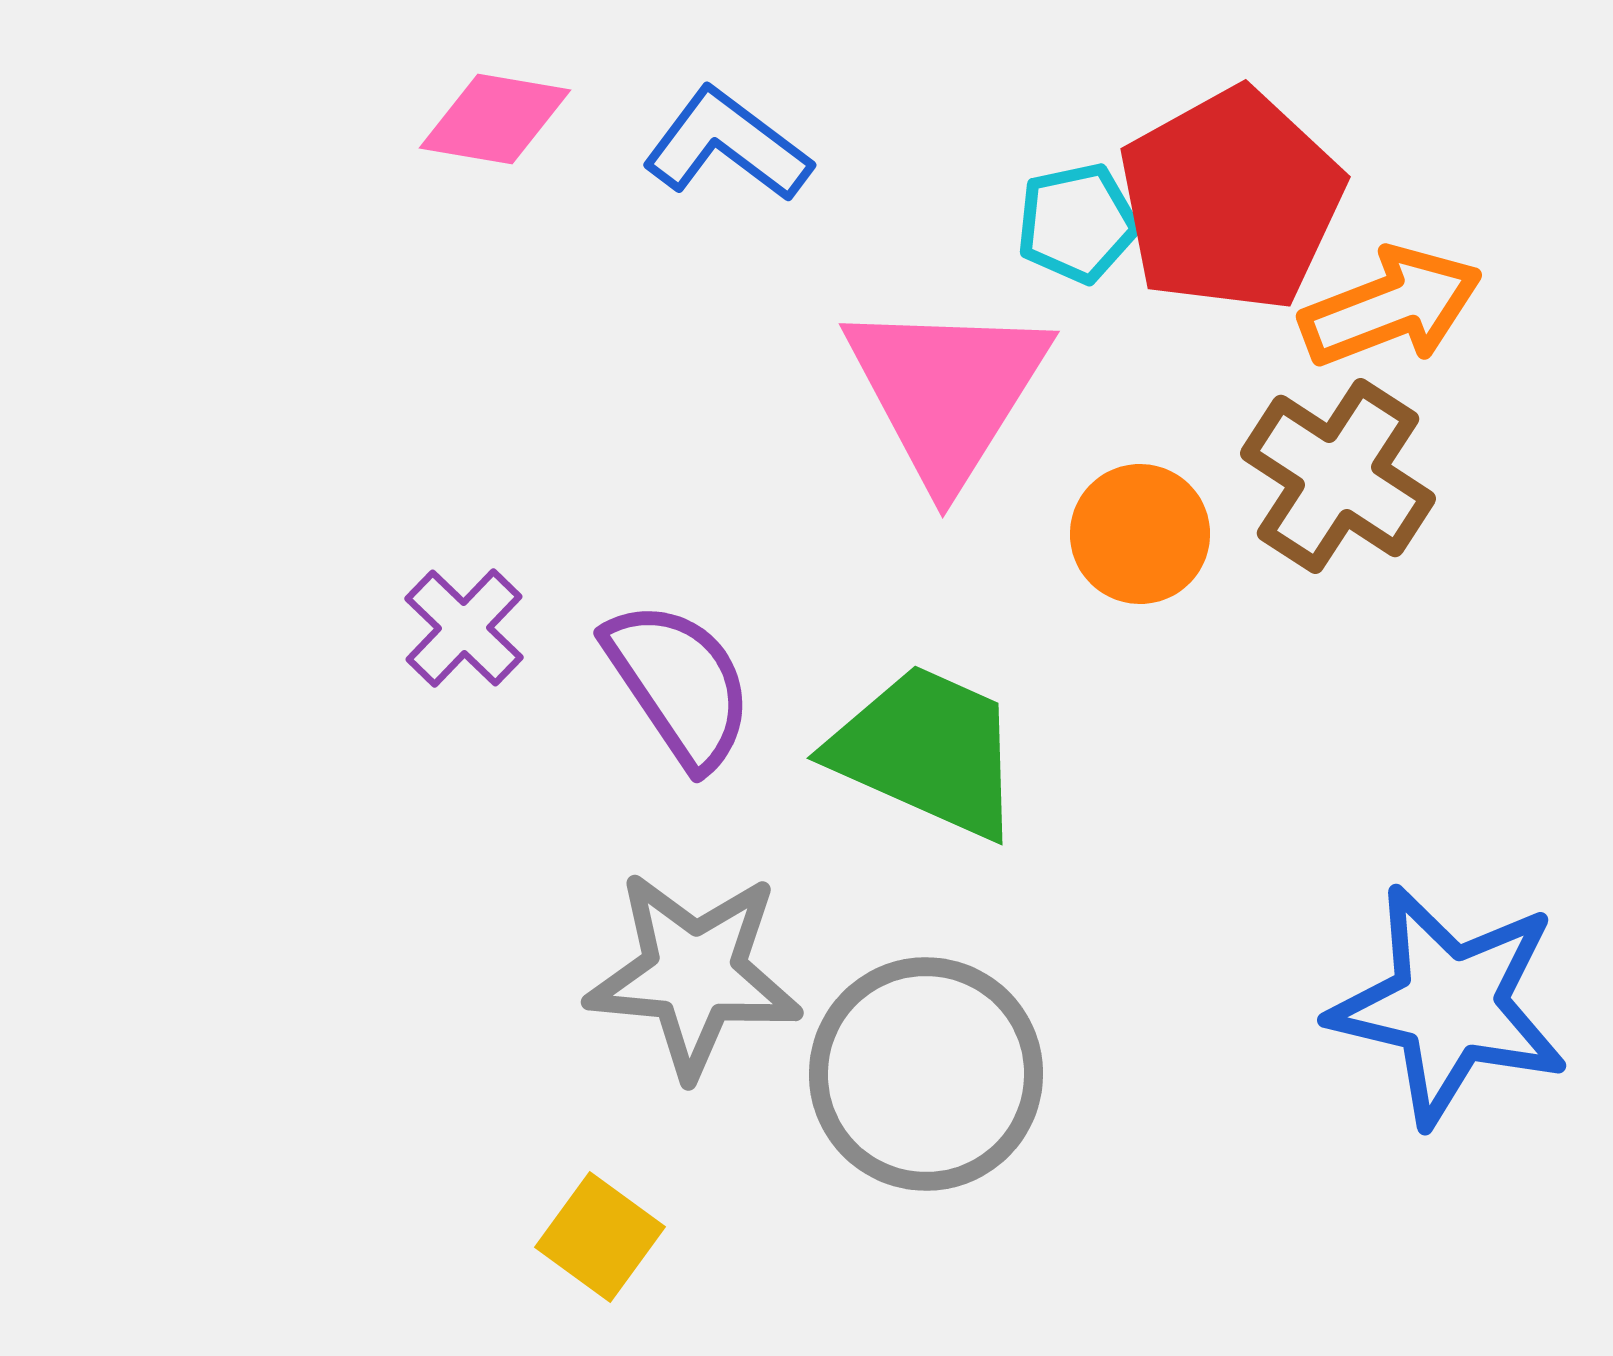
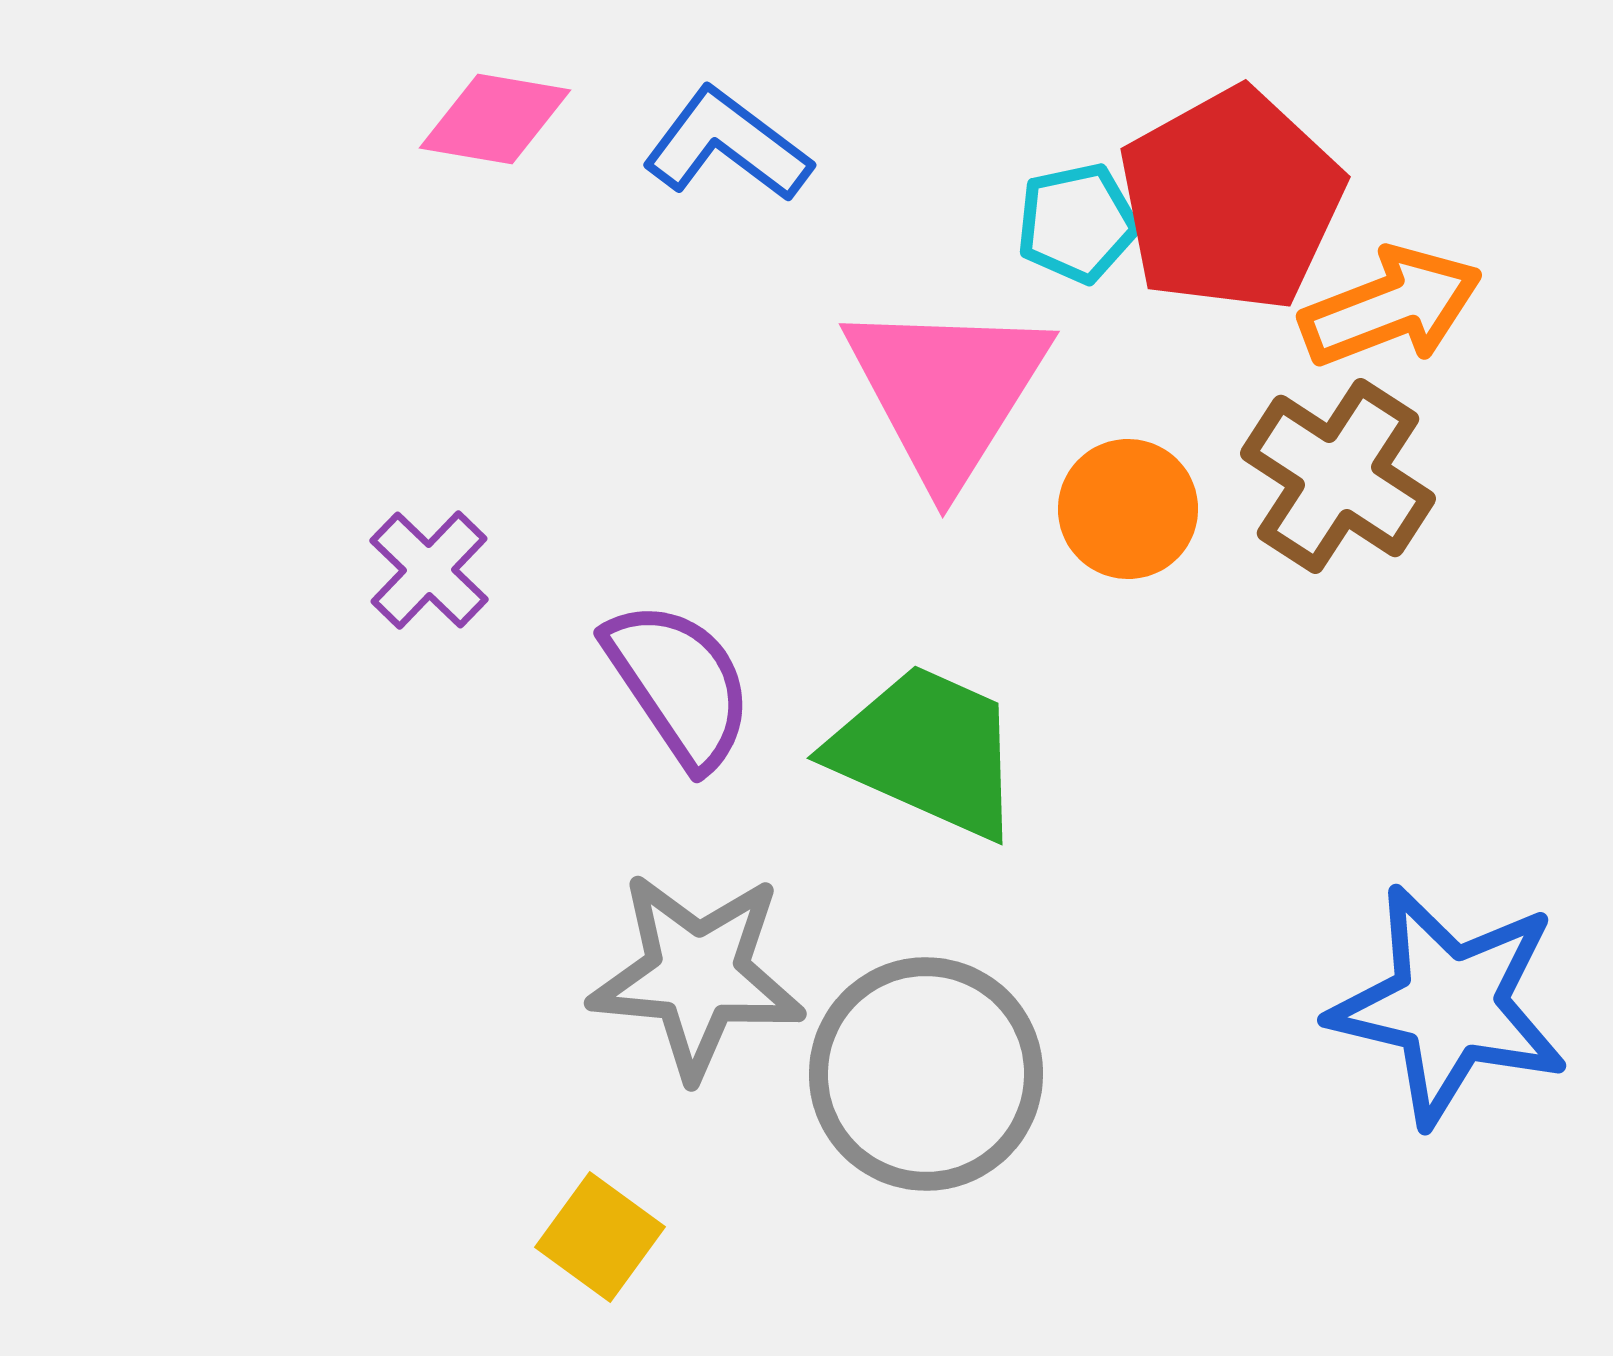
orange circle: moved 12 px left, 25 px up
purple cross: moved 35 px left, 58 px up
gray star: moved 3 px right, 1 px down
